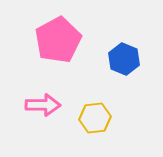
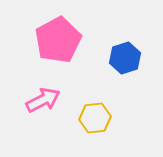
blue hexagon: moved 1 px right, 1 px up; rotated 20 degrees clockwise
pink arrow: moved 5 px up; rotated 28 degrees counterclockwise
